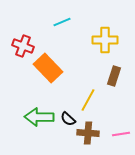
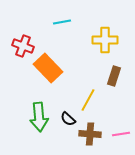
cyan line: rotated 12 degrees clockwise
green arrow: rotated 96 degrees counterclockwise
brown cross: moved 2 px right, 1 px down
